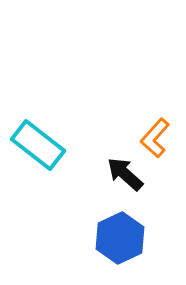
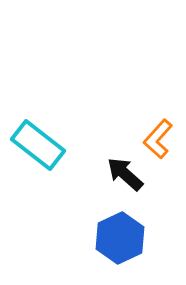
orange L-shape: moved 3 px right, 1 px down
